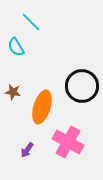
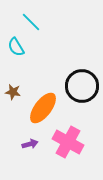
orange ellipse: moved 1 px right, 1 px down; rotated 20 degrees clockwise
purple arrow: moved 3 px right, 6 px up; rotated 140 degrees counterclockwise
